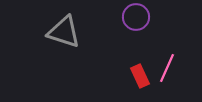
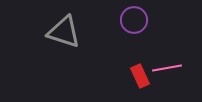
purple circle: moved 2 px left, 3 px down
pink line: rotated 56 degrees clockwise
